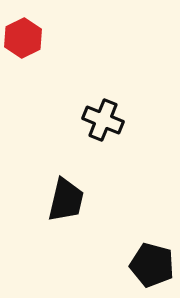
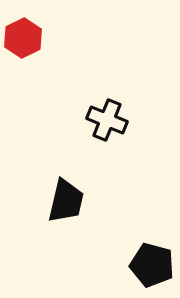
black cross: moved 4 px right
black trapezoid: moved 1 px down
